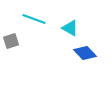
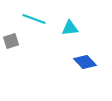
cyan triangle: rotated 36 degrees counterclockwise
blue diamond: moved 9 px down
